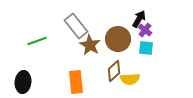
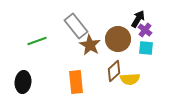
black arrow: moved 1 px left
